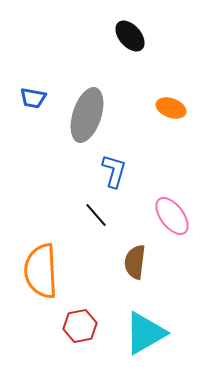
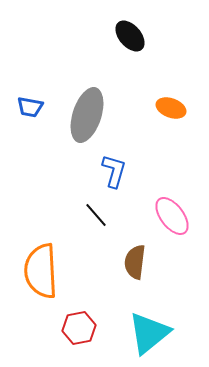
blue trapezoid: moved 3 px left, 9 px down
red hexagon: moved 1 px left, 2 px down
cyan triangle: moved 4 px right; rotated 9 degrees counterclockwise
